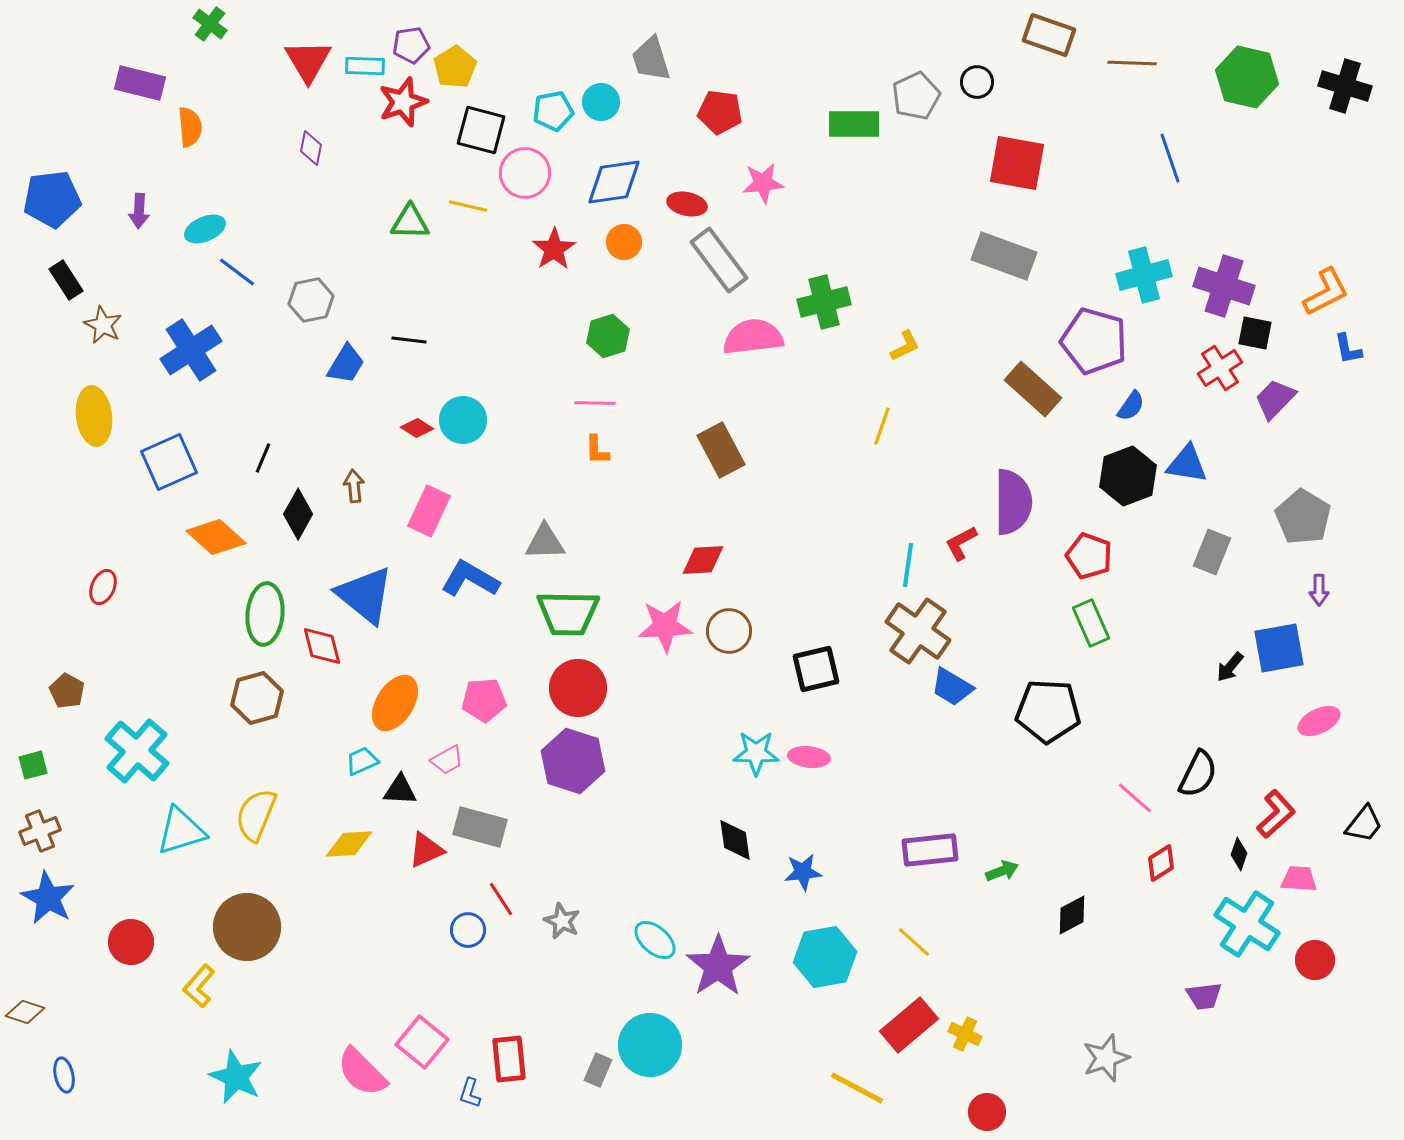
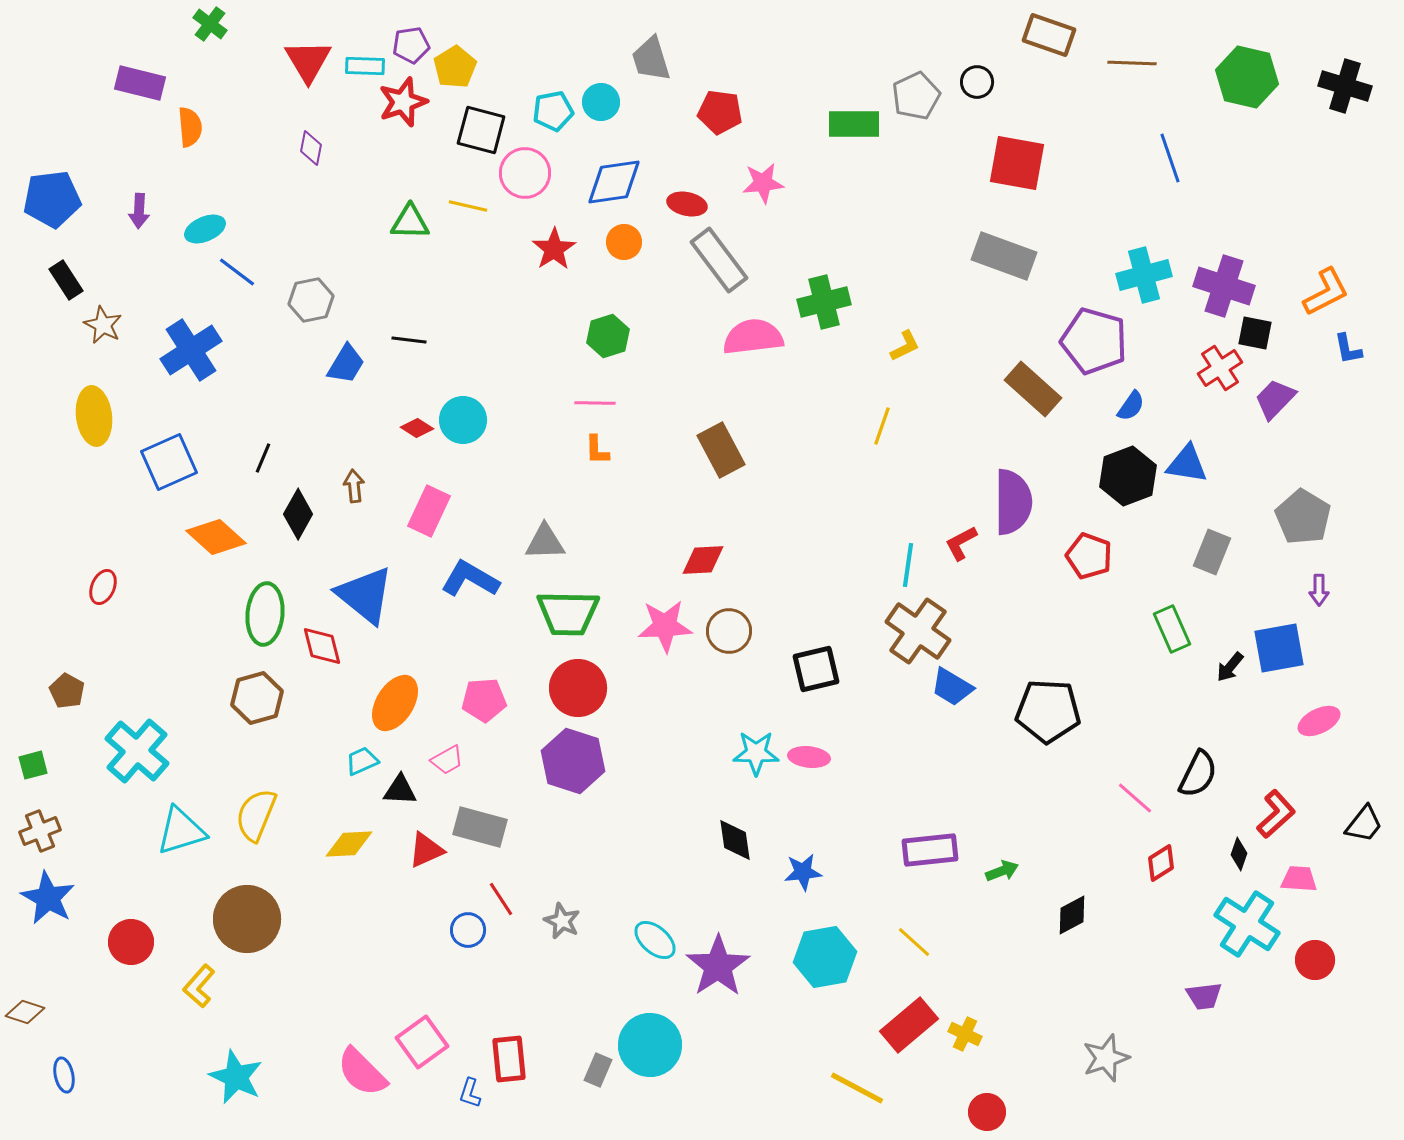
green rectangle at (1091, 623): moved 81 px right, 6 px down
brown circle at (247, 927): moved 8 px up
pink square at (422, 1042): rotated 15 degrees clockwise
